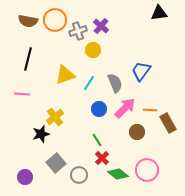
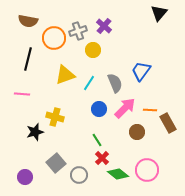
black triangle: rotated 42 degrees counterclockwise
orange circle: moved 1 px left, 18 px down
purple cross: moved 3 px right
yellow cross: rotated 36 degrees counterclockwise
black star: moved 6 px left, 2 px up
